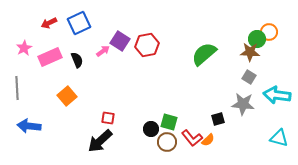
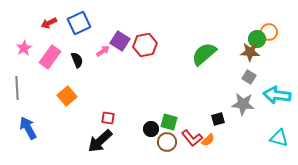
red hexagon: moved 2 px left
pink rectangle: rotated 30 degrees counterclockwise
blue arrow: moved 1 px left, 2 px down; rotated 55 degrees clockwise
